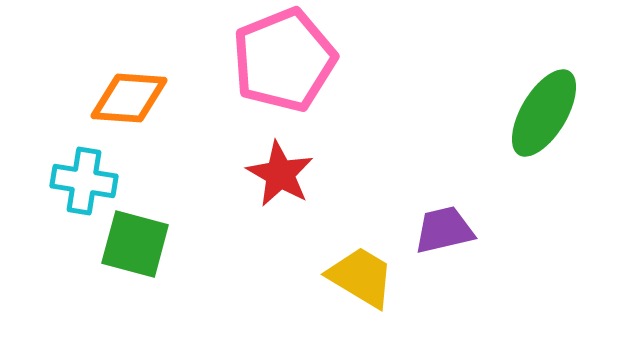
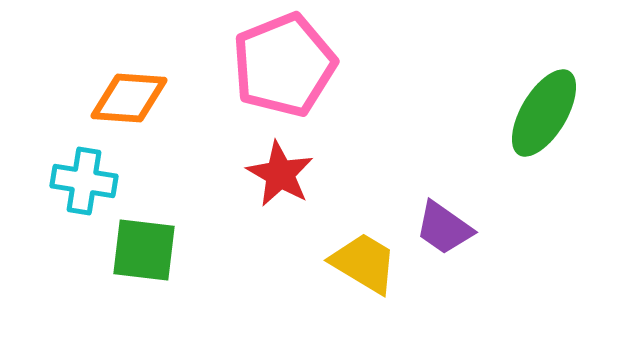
pink pentagon: moved 5 px down
purple trapezoid: moved 2 px up; rotated 132 degrees counterclockwise
green square: moved 9 px right, 6 px down; rotated 8 degrees counterclockwise
yellow trapezoid: moved 3 px right, 14 px up
